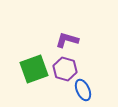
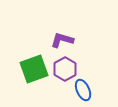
purple L-shape: moved 5 px left
purple hexagon: rotated 15 degrees clockwise
